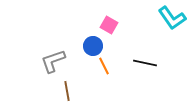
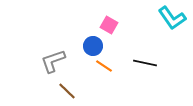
orange line: rotated 30 degrees counterclockwise
brown line: rotated 36 degrees counterclockwise
